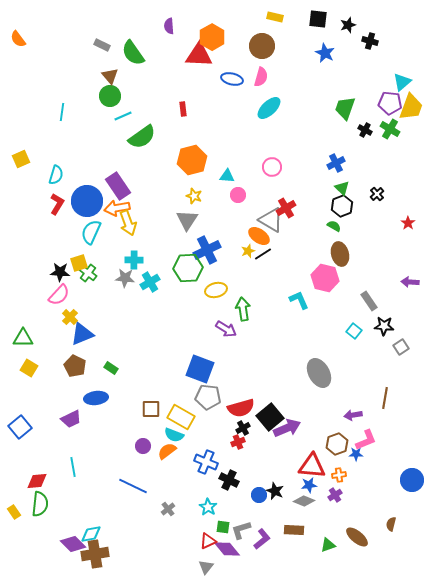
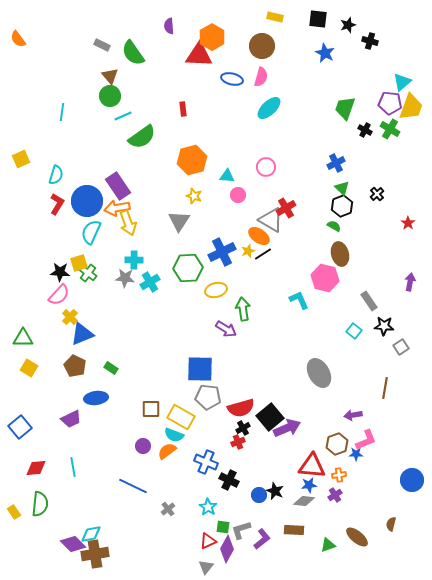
pink circle at (272, 167): moved 6 px left
gray triangle at (187, 220): moved 8 px left, 1 px down
blue cross at (207, 250): moved 15 px right, 2 px down
purple arrow at (410, 282): rotated 96 degrees clockwise
blue square at (200, 369): rotated 20 degrees counterclockwise
brown line at (385, 398): moved 10 px up
red diamond at (37, 481): moved 1 px left, 13 px up
gray diamond at (304, 501): rotated 15 degrees counterclockwise
purple diamond at (227, 549): rotated 68 degrees clockwise
